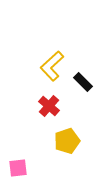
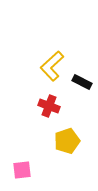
black rectangle: moved 1 px left; rotated 18 degrees counterclockwise
red cross: rotated 20 degrees counterclockwise
pink square: moved 4 px right, 2 px down
